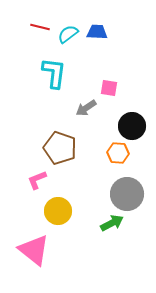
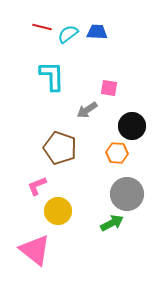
red line: moved 2 px right
cyan L-shape: moved 2 px left, 3 px down; rotated 8 degrees counterclockwise
gray arrow: moved 1 px right, 2 px down
orange hexagon: moved 1 px left
pink L-shape: moved 6 px down
pink triangle: moved 1 px right
